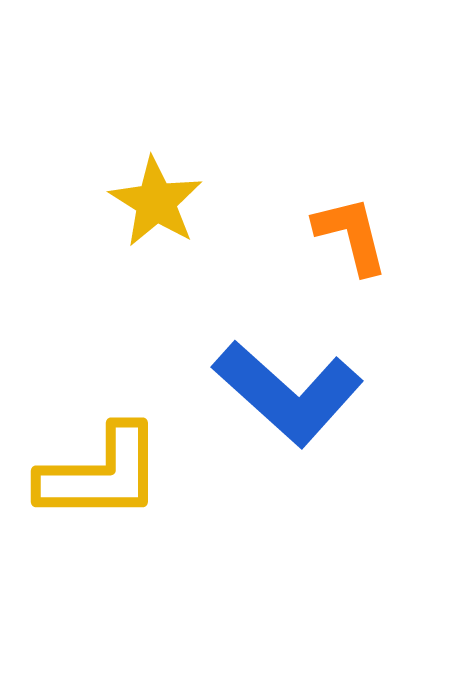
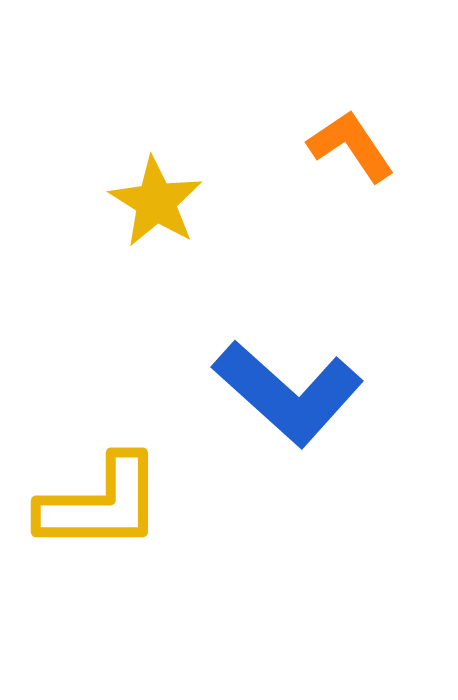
orange L-shape: moved 89 px up; rotated 20 degrees counterclockwise
yellow L-shape: moved 30 px down
